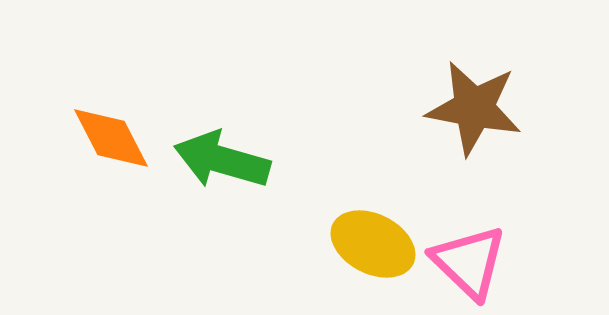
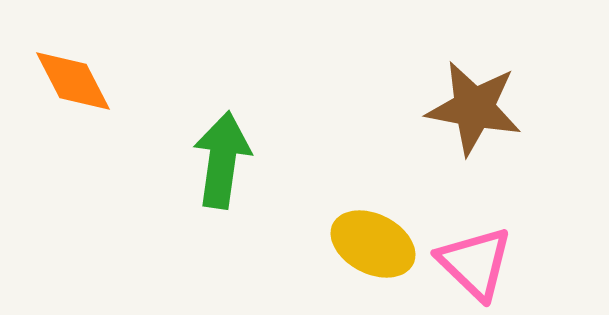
orange diamond: moved 38 px left, 57 px up
green arrow: rotated 82 degrees clockwise
pink triangle: moved 6 px right, 1 px down
